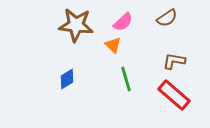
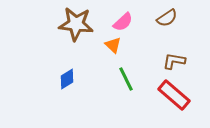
brown star: moved 1 px up
green line: rotated 10 degrees counterclockwise
